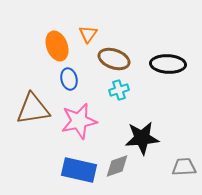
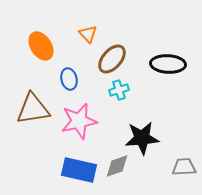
orange triangle: rotated 18 degrees counterclockwise
orange ellipse: moved 16 px left; rotated 12 degrees counterclockwise
brown ellipse: moved 2 px left; rotated 68 degrees counterclockwise
